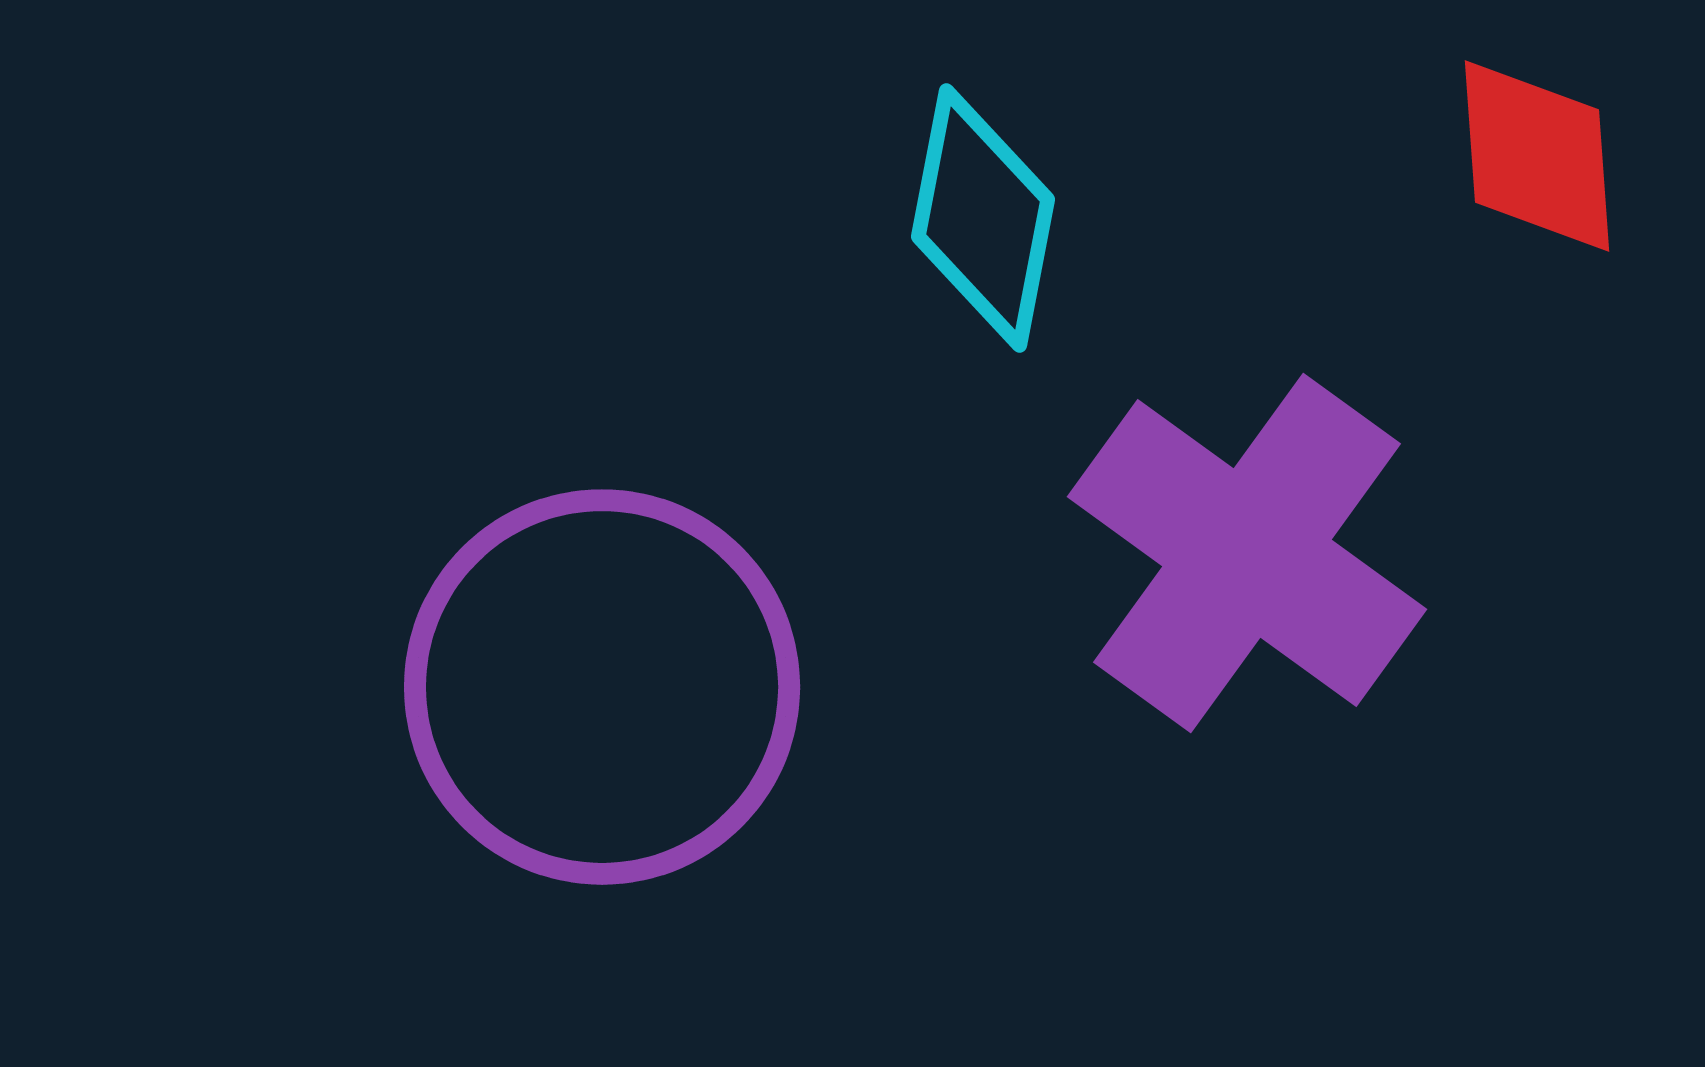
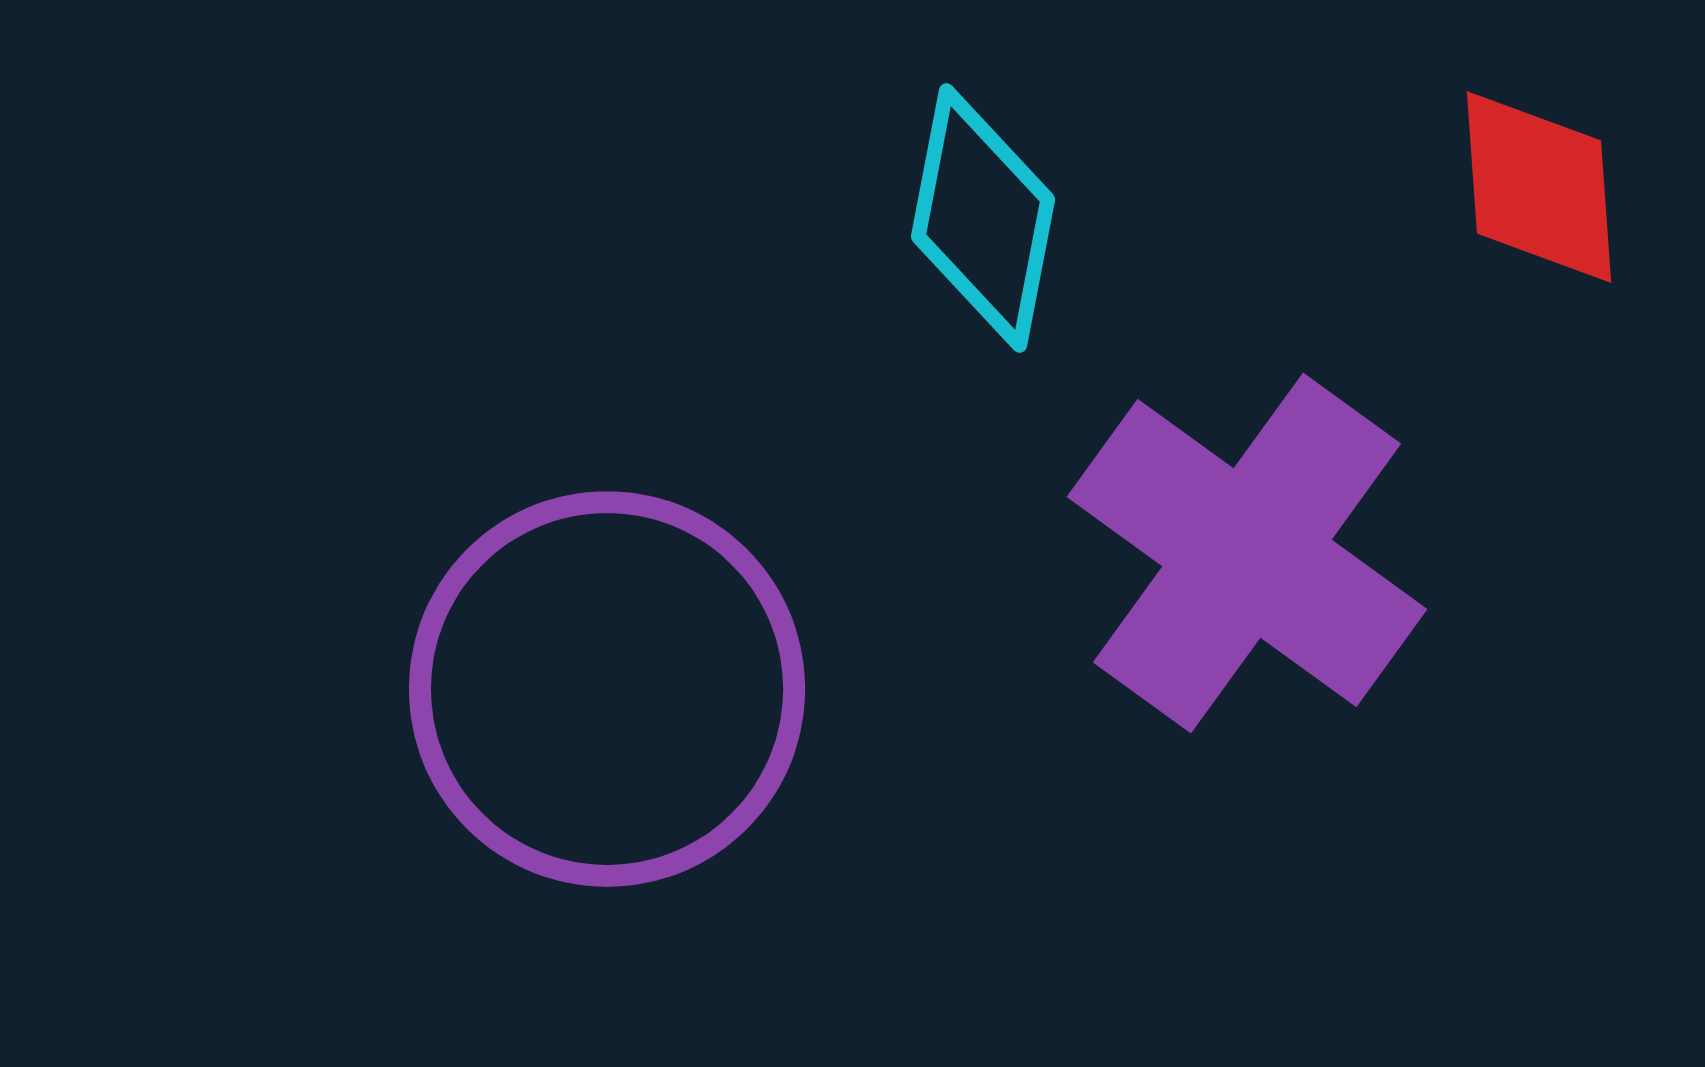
red diamond: moved 2 px right, 31 px down
purple circle: moved 5 px right, 2 px down
